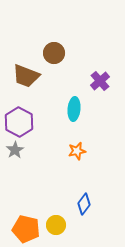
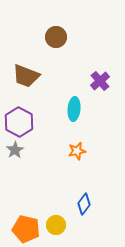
brown circle: moved 2 px right, 16 px up
